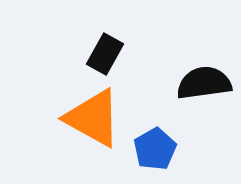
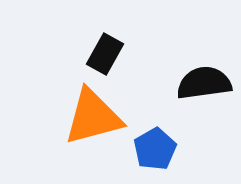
orange triangle: moved 1 px up; rotated 44 degrees counterclockwise
